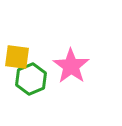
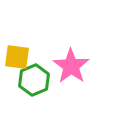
green hexagon: moved 3 px right, 1 px down
